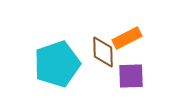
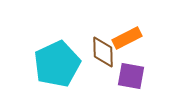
cyan pentagon: rotated 6 degrees counterclockwise
purple square: rotated 12 degrees clockwise
